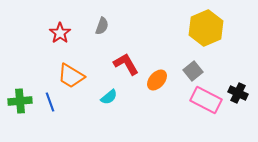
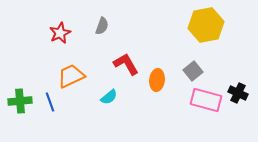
yellow hexagon: moved 3 px up; rotated 12 degrees clockwise
red star: rotated 10 degrees clockwise
orange trapezoid: rotated 124 degrees clockwise
orange ellipse: rotated 35 degrees counterclockwise
pink rectangle: rotated 12 degrees counterclockwise
